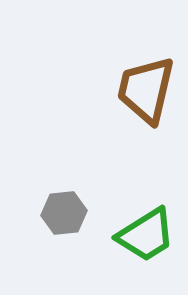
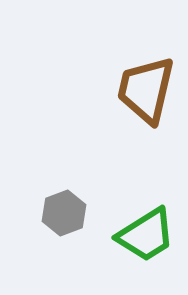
gray hexagon: rotated 15 degrees counterclockwise
